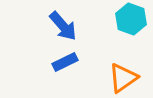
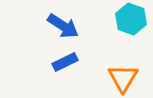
blue arrow: rotated 16 degrees counterclockwise
orange triangle: rotated 24 degrees counterclockwise
